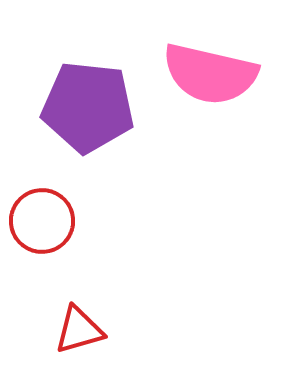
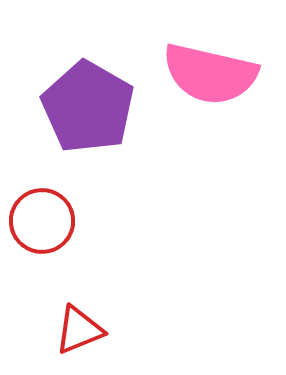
purple pentagon: rotated 24 degrees clockwise
red triangle: rotated 6 degrees counterclockwise
